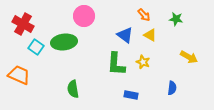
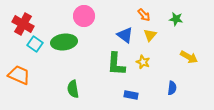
yellow triangle: rotated 40 degrees clockwise
cyan square: moved 1 px left, 3 px up
